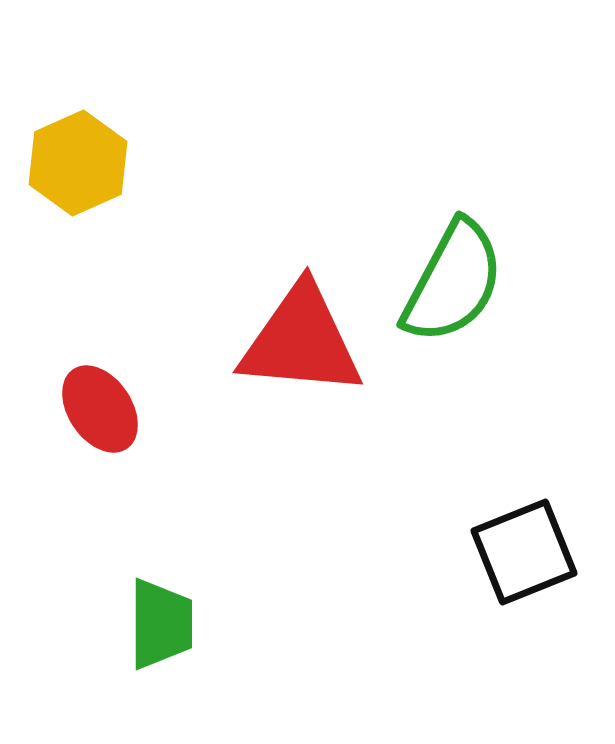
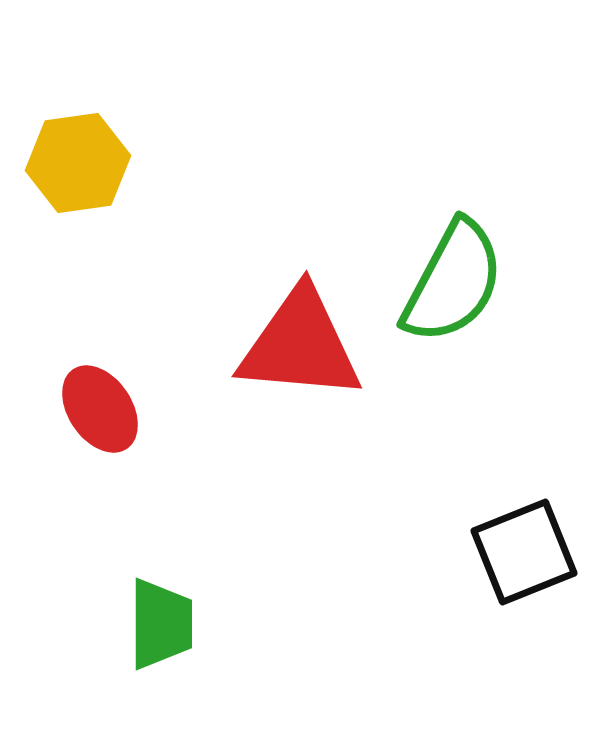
yellow hexagon: rotated 16 degrees clockwise
red triangle: moved 1 px left, 4 px down
